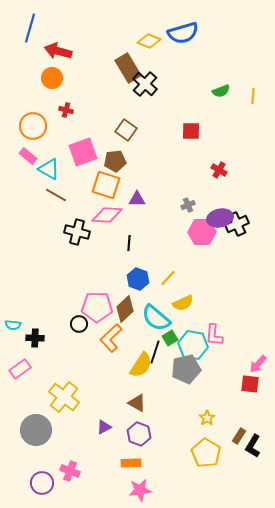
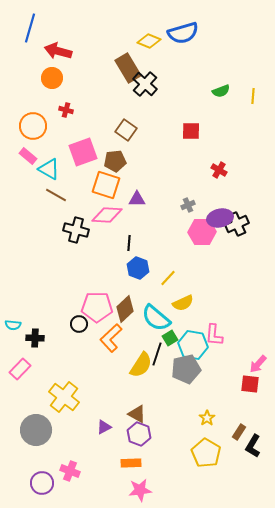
black cross at (77, 232): moved 1 px left, 2 px up
blue hexagon at (138, 279): moved 11 px up
black line at (155, 352): moved 2 px right, 2 px down
pink rectangle at (20, 369): rotated 10 degrees counterclockwise
brown triangle at (137, 403): moved 11 px down
brown rectangle at (239, 436): moved 4 px up
